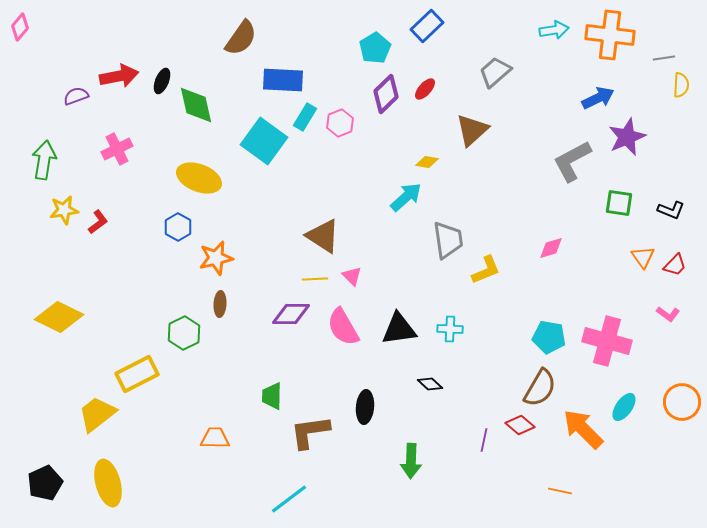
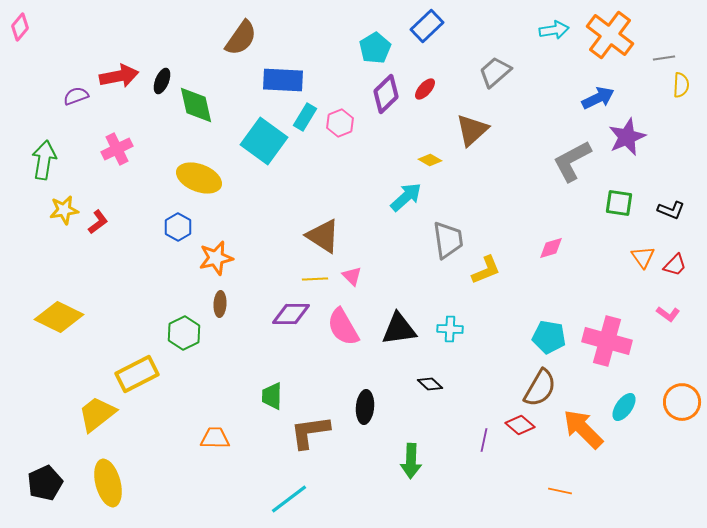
orange cross at (610, 35): rotated 30 degrees clockwise
yellow diamond at (427, 162): moved 3 px right, 2 px up; rotated 20 degrees clockwise
